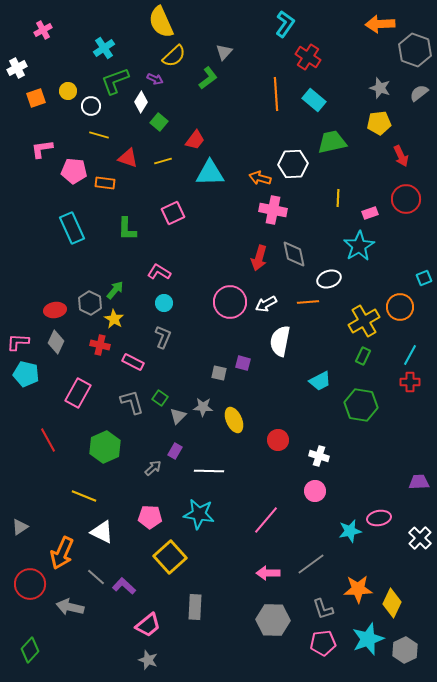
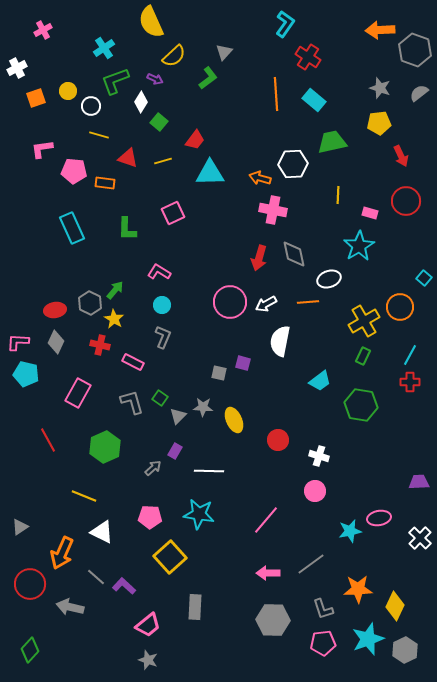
yellow semicircle at (161, 22): moved 10 px left
orange arrow at (380, 24): moved 6 px down
yellow line at (338, 198): moved 3 px up
red circle at (406, 199): moved 2 px down
pink rectangle at (370, 213): rotated 35 degrees clockwise
cyan square at (424, 278): rotated 28 degrees counterclockwise
cyan circle at (164, 303): moved 2 px left, 2 px down
cyan trapezoid at (320, 381): rotated 10 degrees counterclockwise
yellow diamond at (392, 603): moved 3 px right, 3 px down
